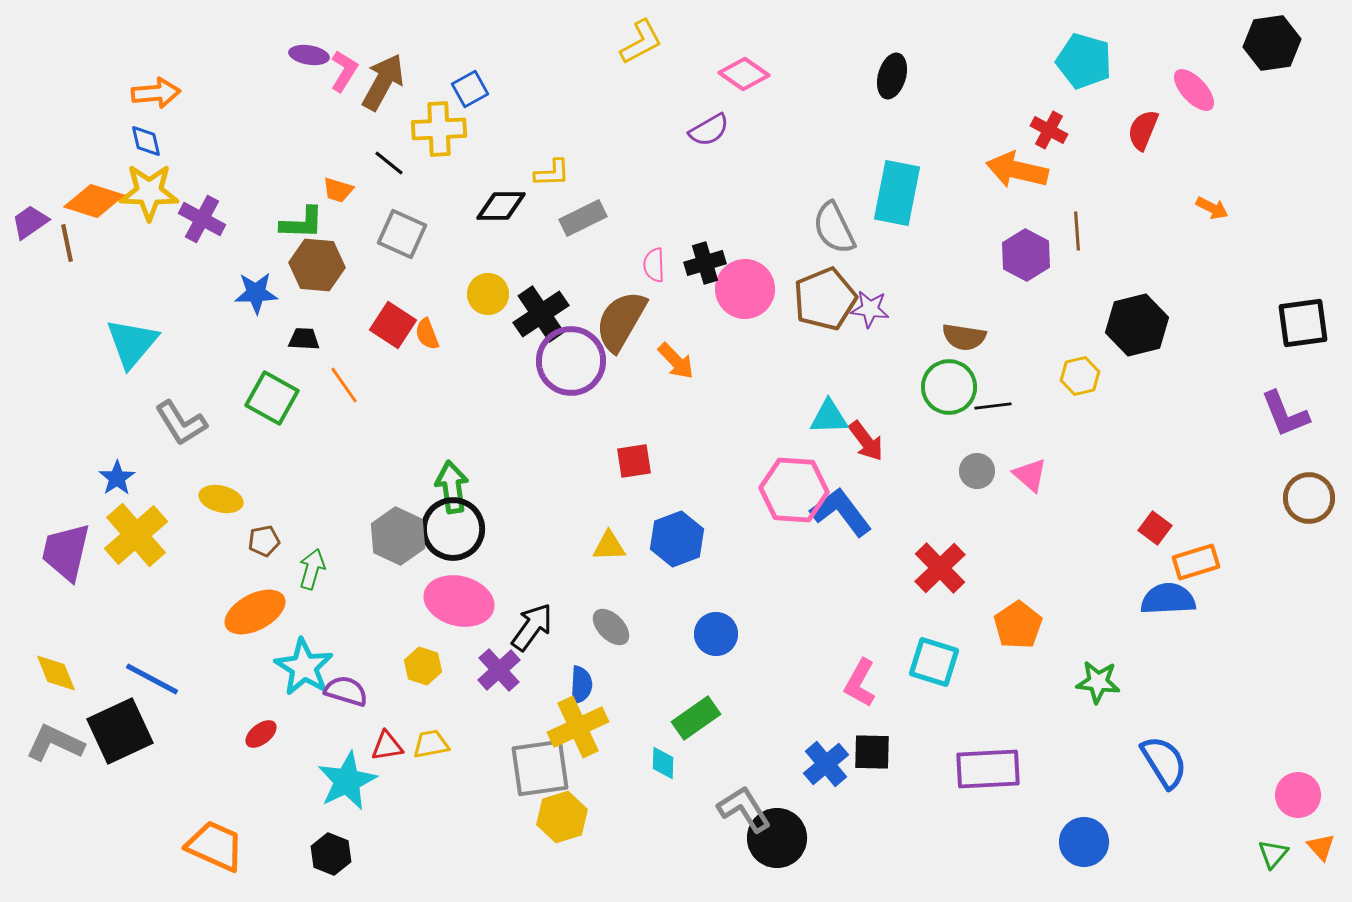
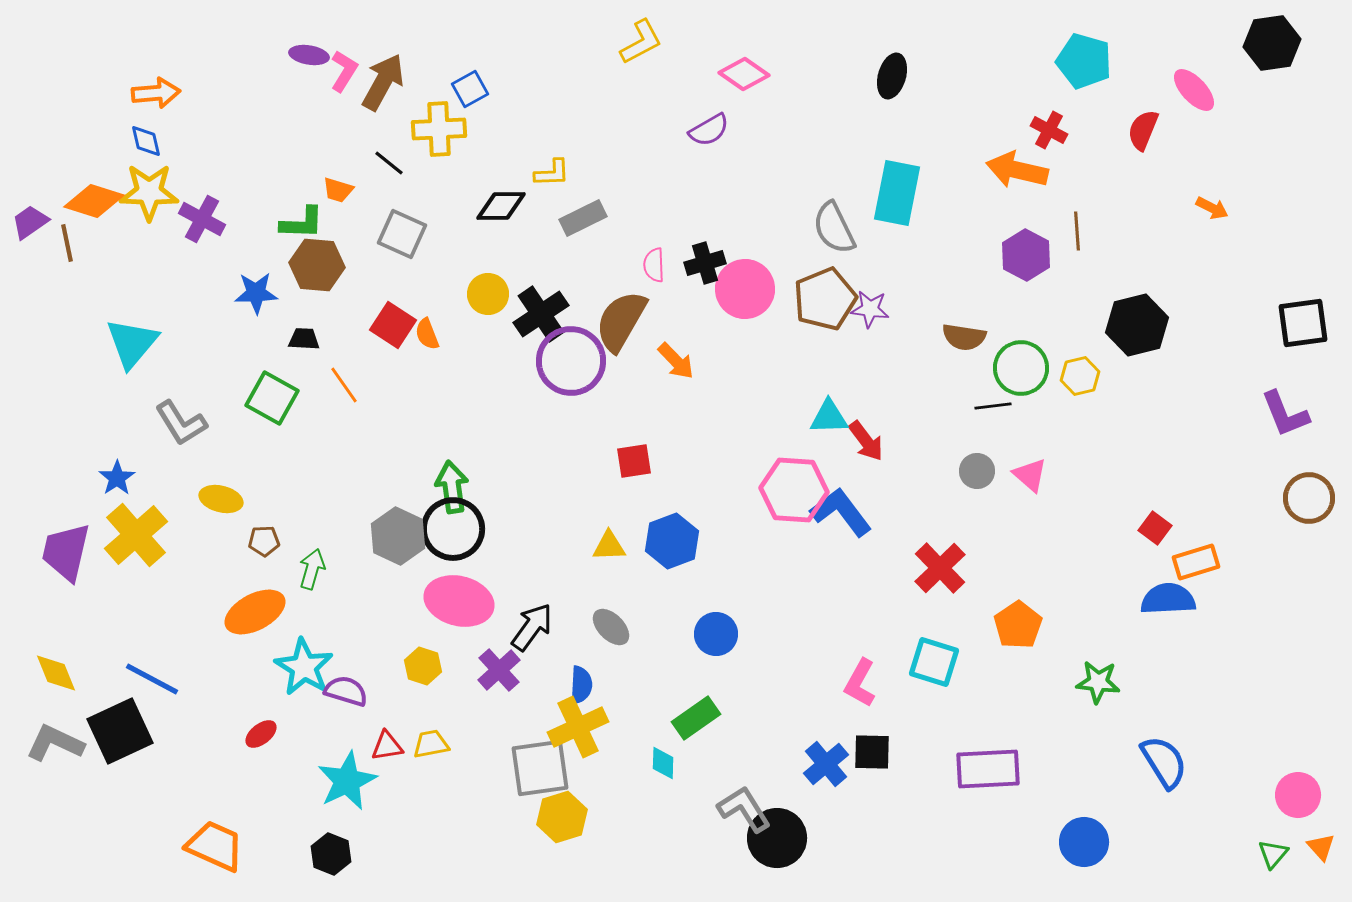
green circle at (949, 387): moved 72 px right, 19 px up
blue hexagon at (677, 539): moved 5 px left, 2 px down
brown pentagon at (264, 541): rotated 8 degrees clockwise
